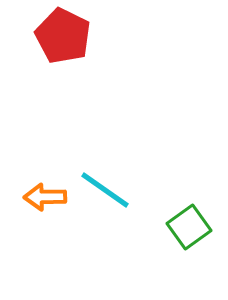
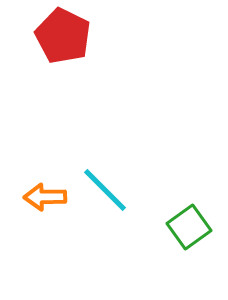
cyan line: rotated 10 degrees clockwise
